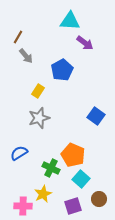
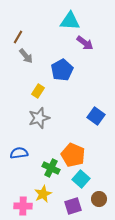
blue semicircle: rotated 24 degrees clockwise
